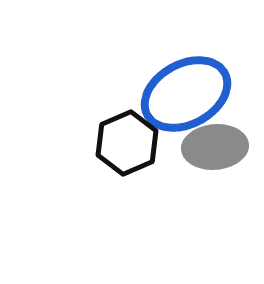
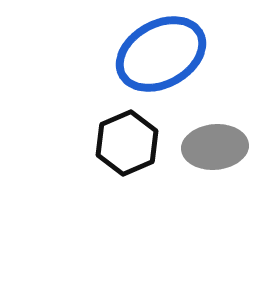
blue ellipse: moved 25 px left, 40 px up
